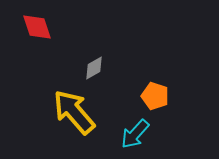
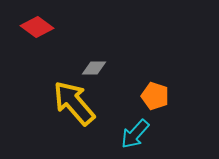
red diamond: rotated 36 degrees counterclockwise
gray diamond: rotated 30 degrees clockwise
yellow arrow: moved 9 px up
